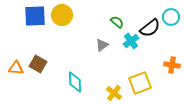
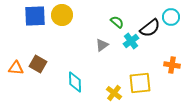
yellow square: rotated 15 degrees clockwise
